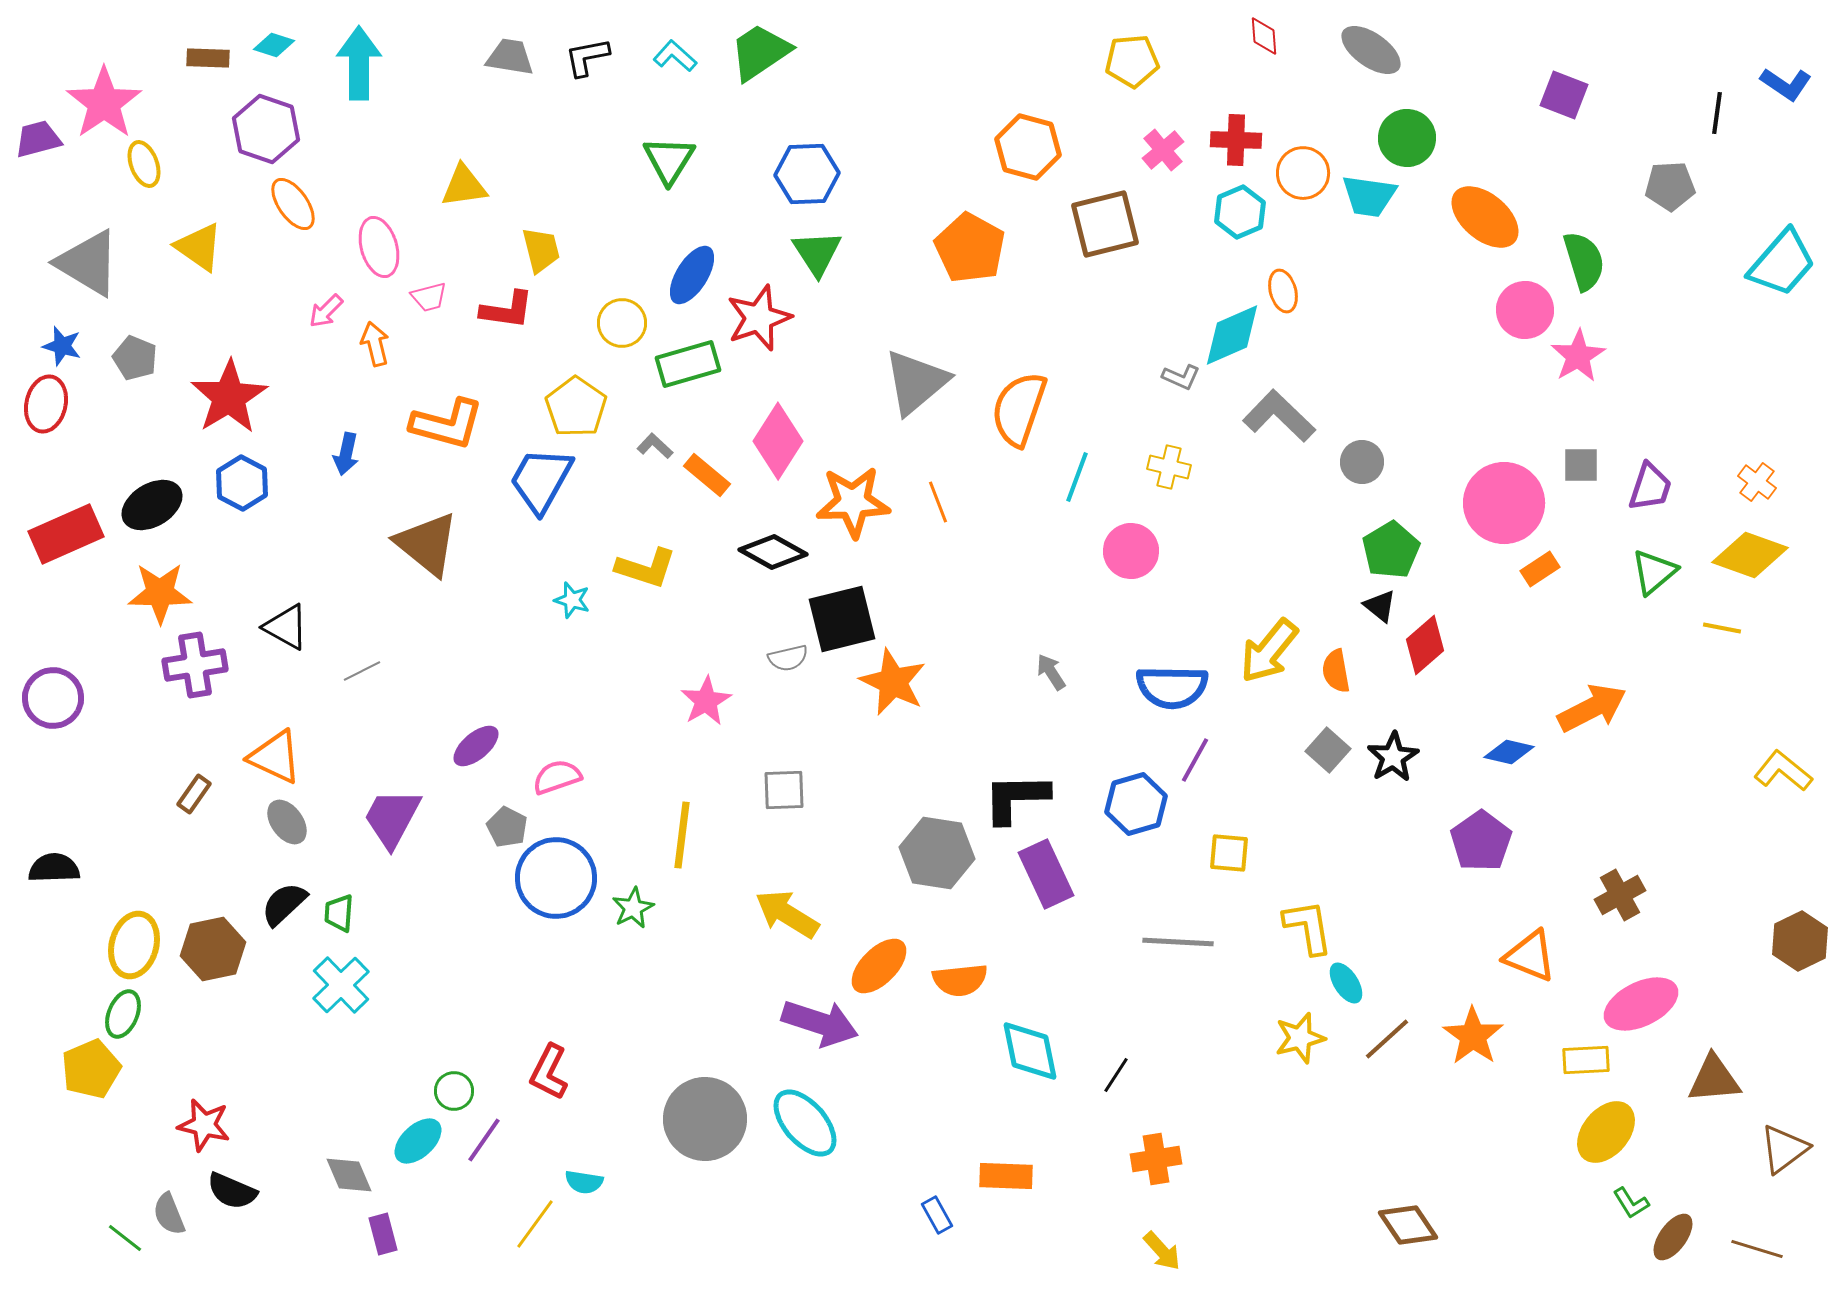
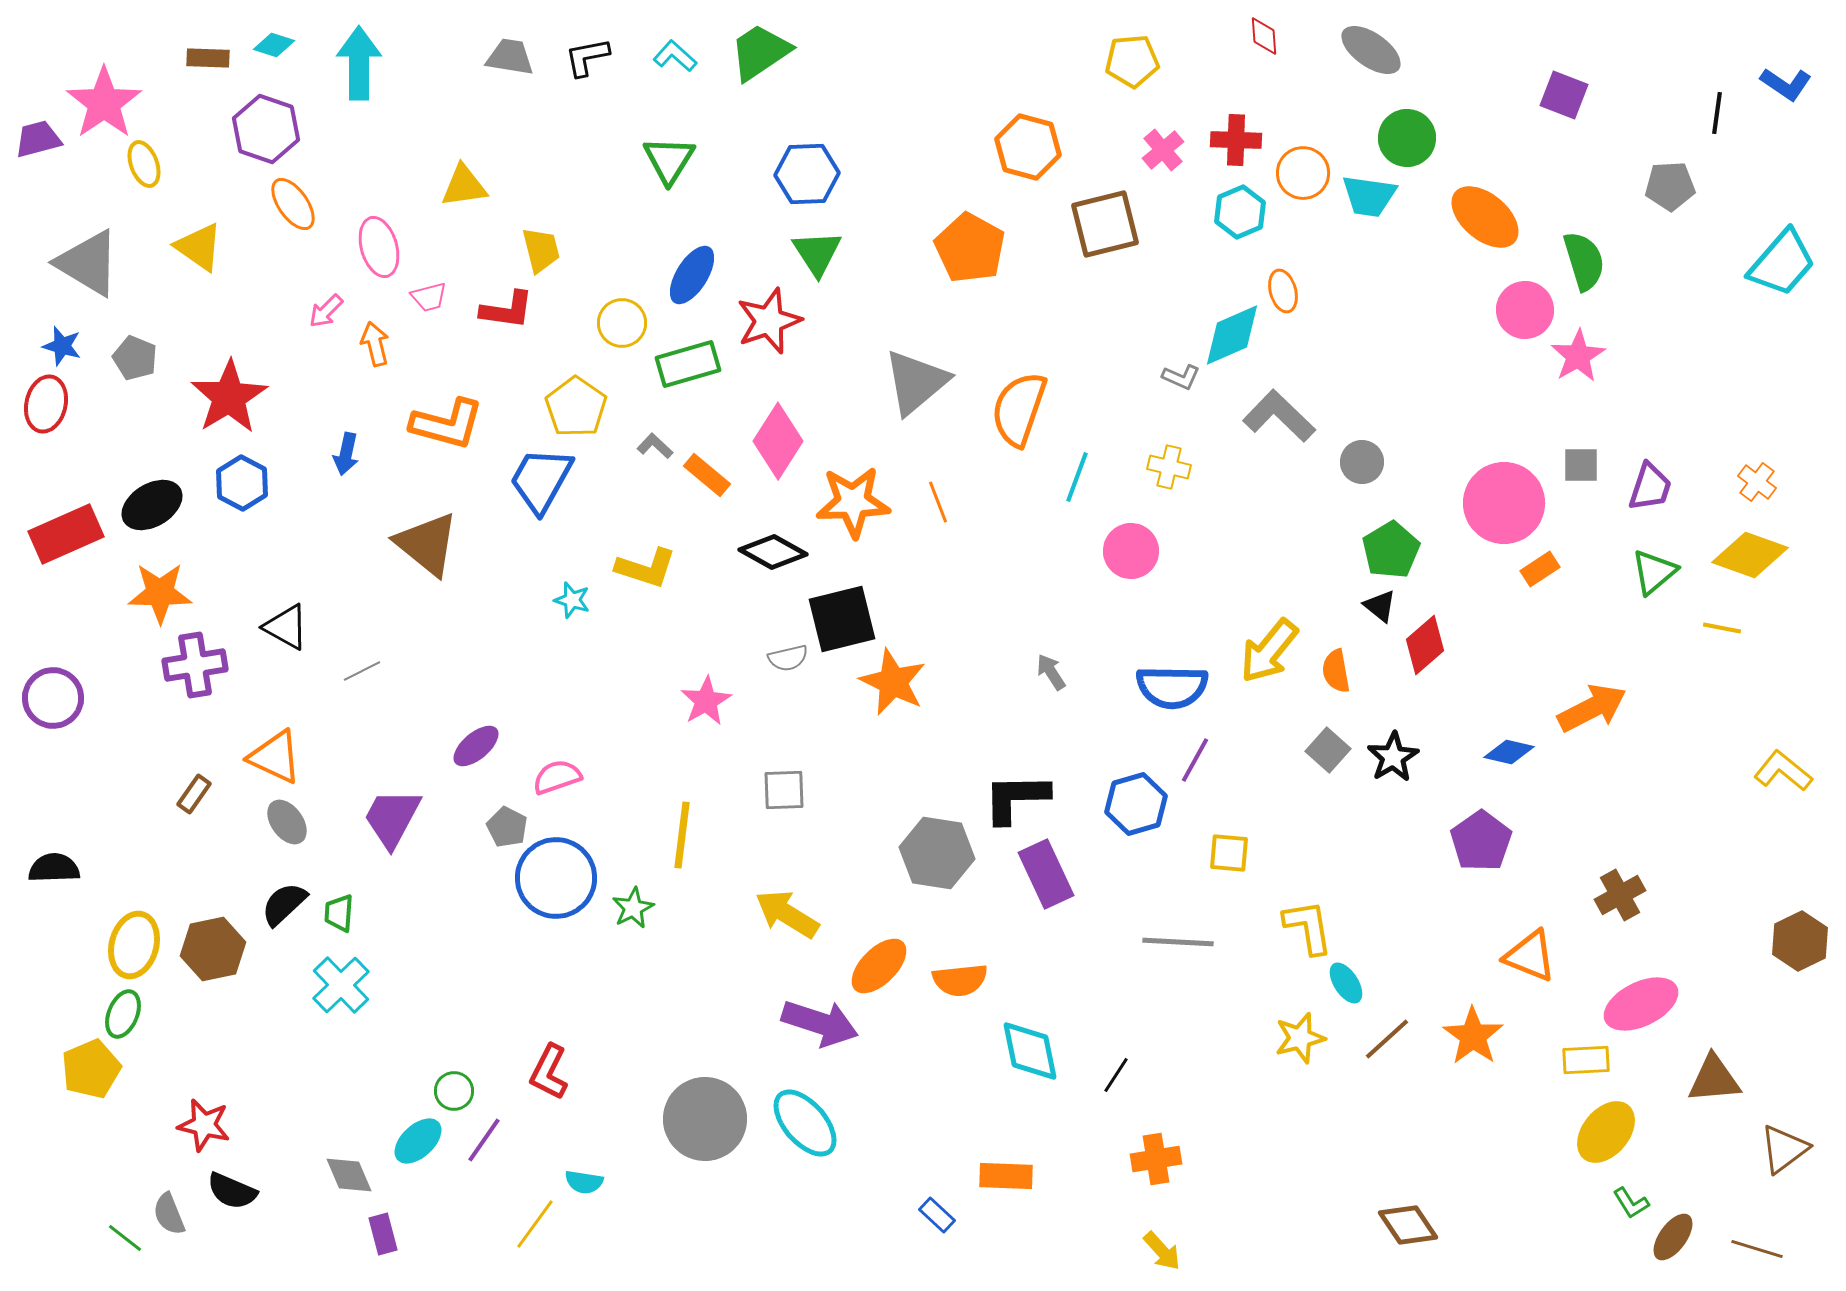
red star at (759, 318): moved 10 px right, 3 px down
blue rectangle at (937, 1215): rotated 18 degrees counterclockwise
